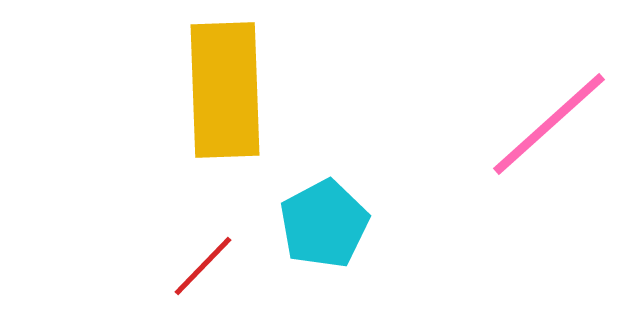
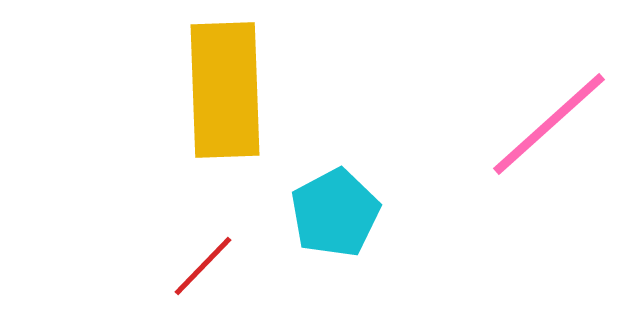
cyan pentagon: moved 11 px right, 11 px up
